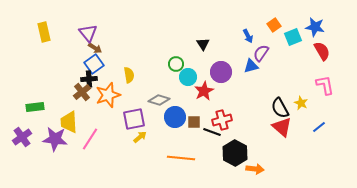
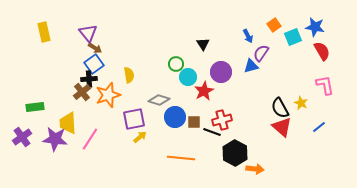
yellow trapezoid: moved 1 px left, 1 px down
